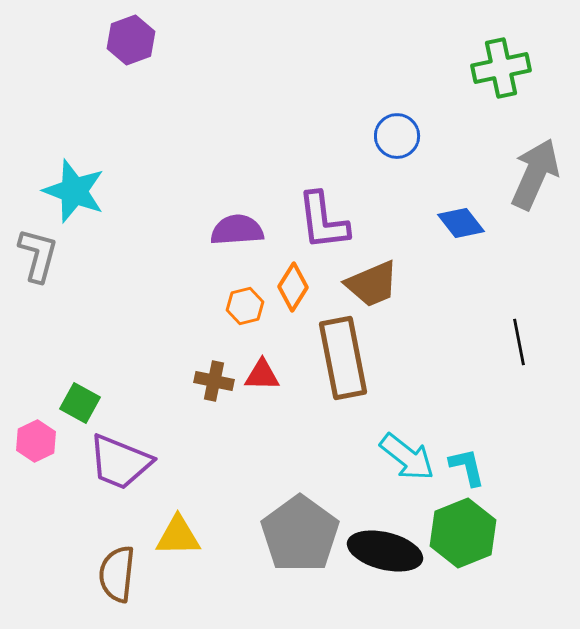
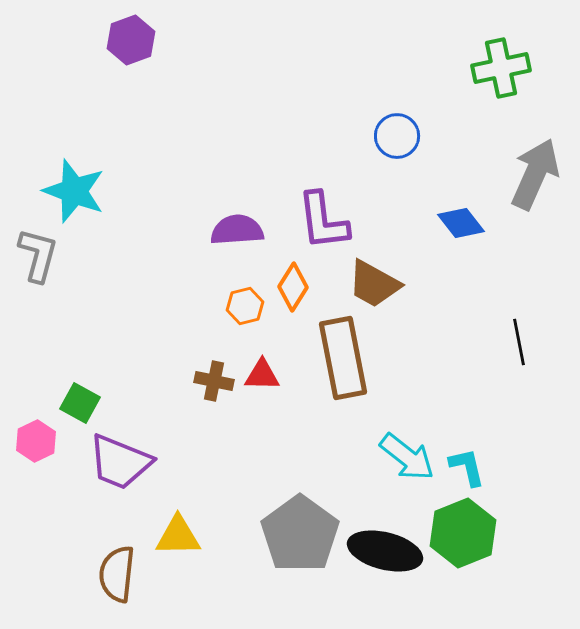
brown trapezoid: moved 2 px right; rotated 52 degrees clockwise
